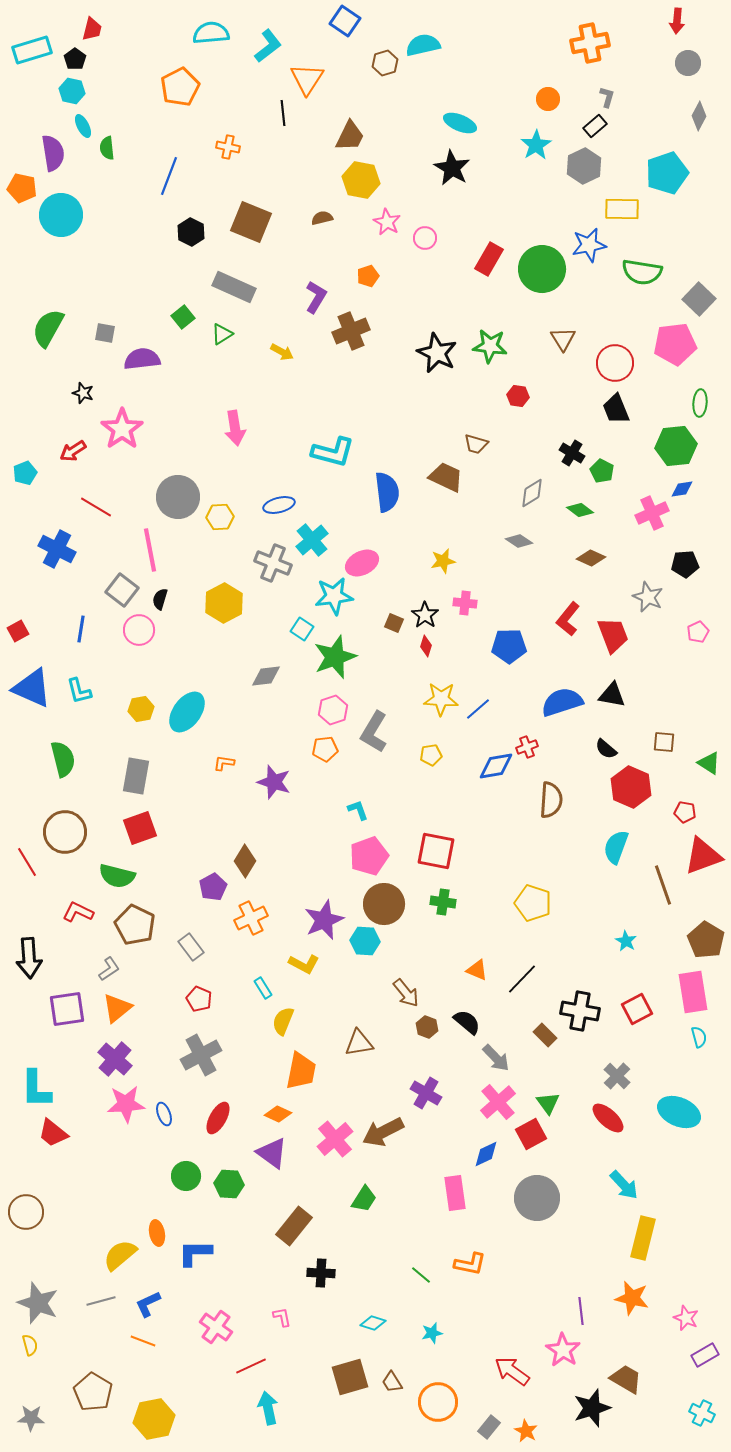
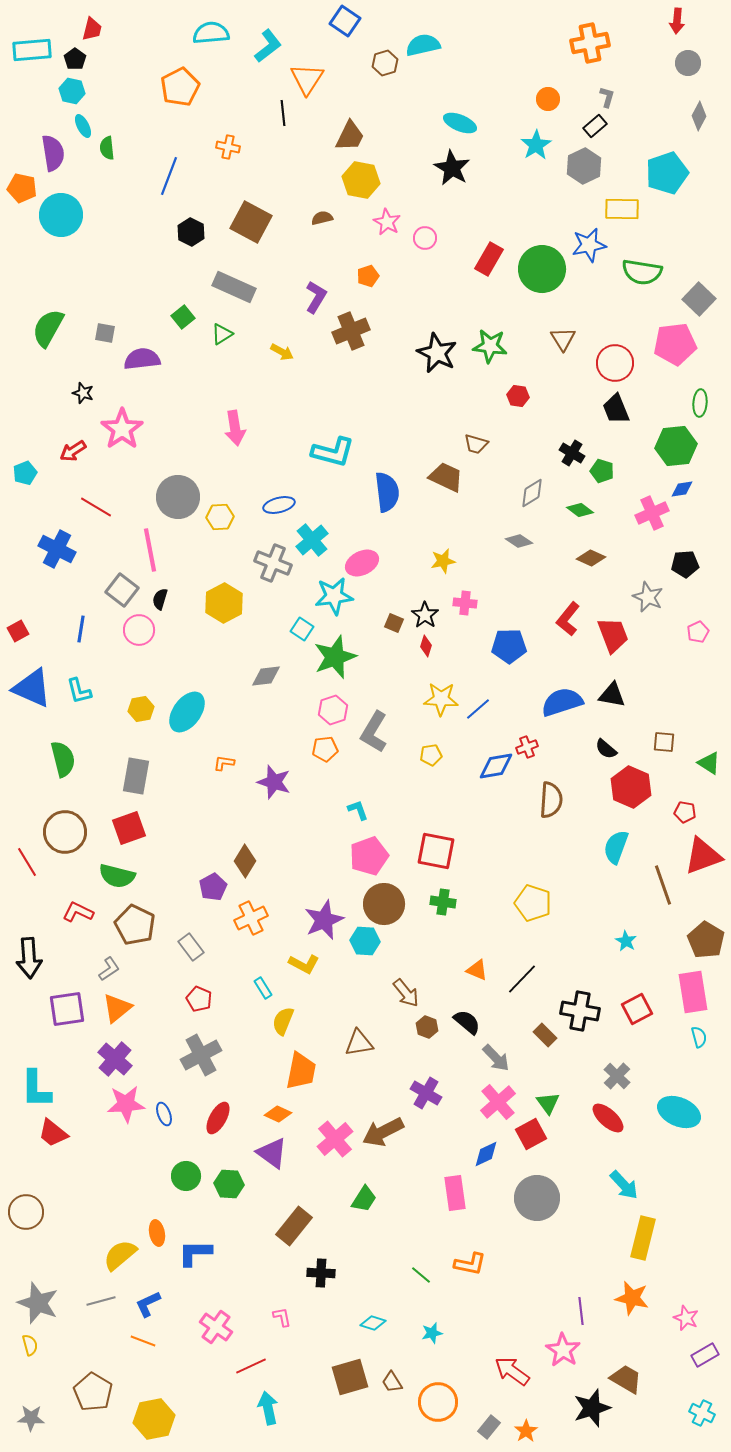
cyan rectangle at (32, 50): rotated 12 degrees clockwise
brown square at (251, 222): rotated 6 degrees clockwise
green pentagon at (602, 471): rotated 10 degrees counterclockwise
red square at (140, 828): moved 11 px left
orange star at (526, 1431): rotated 10 degrees clockwise
